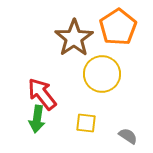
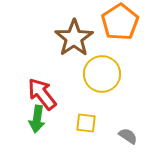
orange pentagon: moved 2 px right, 5 px up
